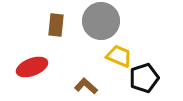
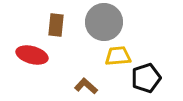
gray circle: moved 3 px right, 1 px down
yellow trapezoid: moved 1 px left; rotated 28 degrees counterclockwise
red ellipse: moved 12 px up; rotated 36 degrees clockwise
black pentagon: moved 2 px right
